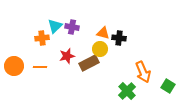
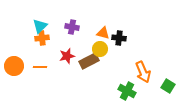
cyan triangle: moved 15 px left
brown rectangle: moved 2 px up
green cross: rotated 18 degrees counterclockwise
